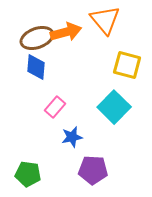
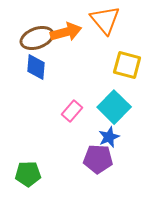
pink rectangle: moved 17 px right, 4 px down
blue star: moved 37 px right; rotated 10 degrees counterclockwise
purple pentagon: moved 5 px right, 11 px up
green pentagon: rotated 10 degrees counterclockwise
